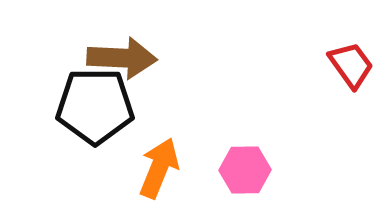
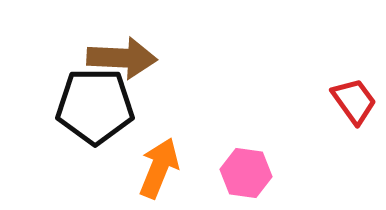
red trapezoid: moved 3 px right, 36 px down
pink hexagon: moved 1 px right, 3 px down; rotated 9 degrees clockwise
